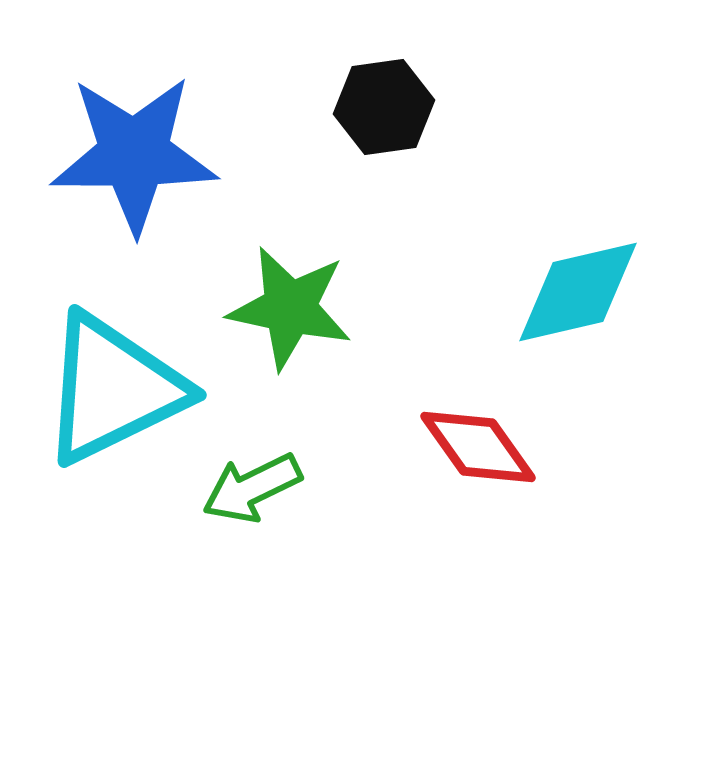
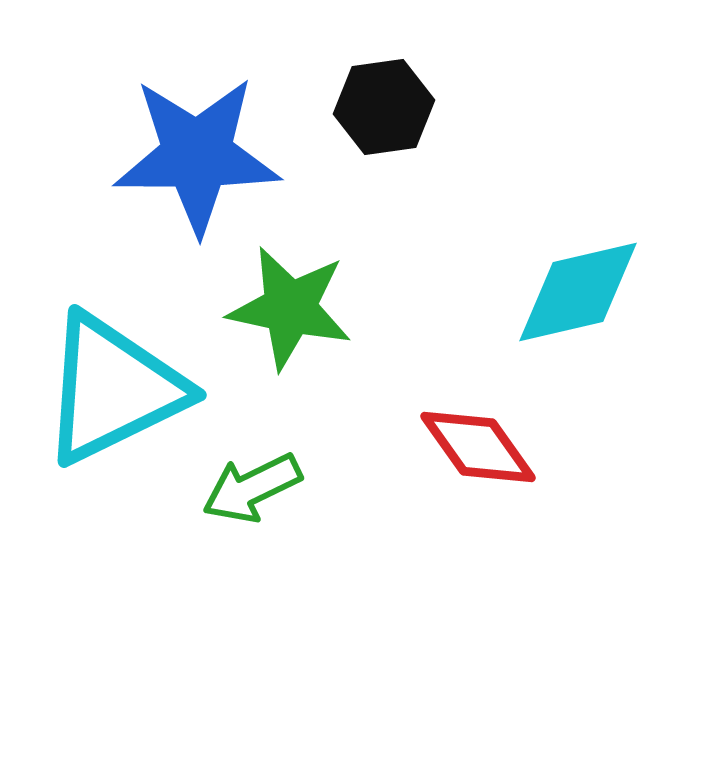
blue star: moved 63 px right, 1 px down
